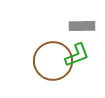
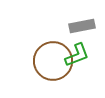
gray rectangle: rotated 10 degrees counterclockwise
